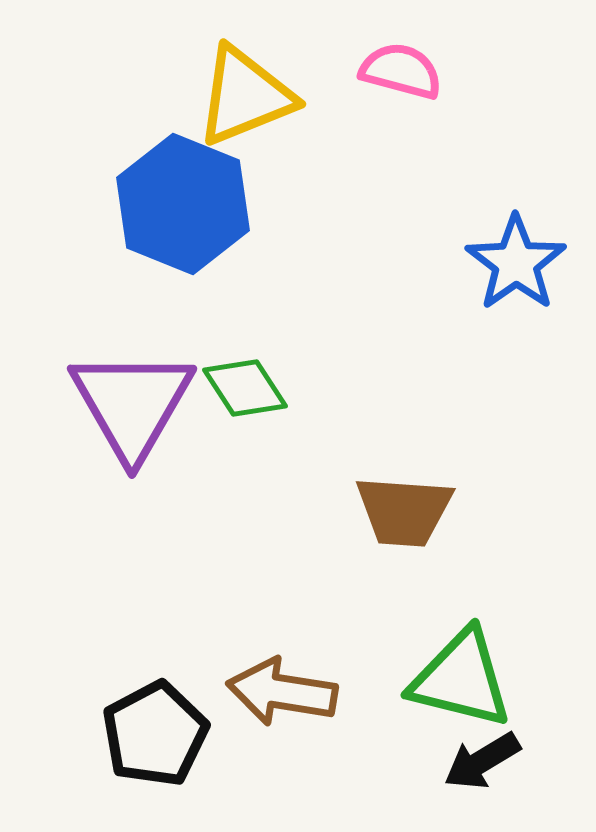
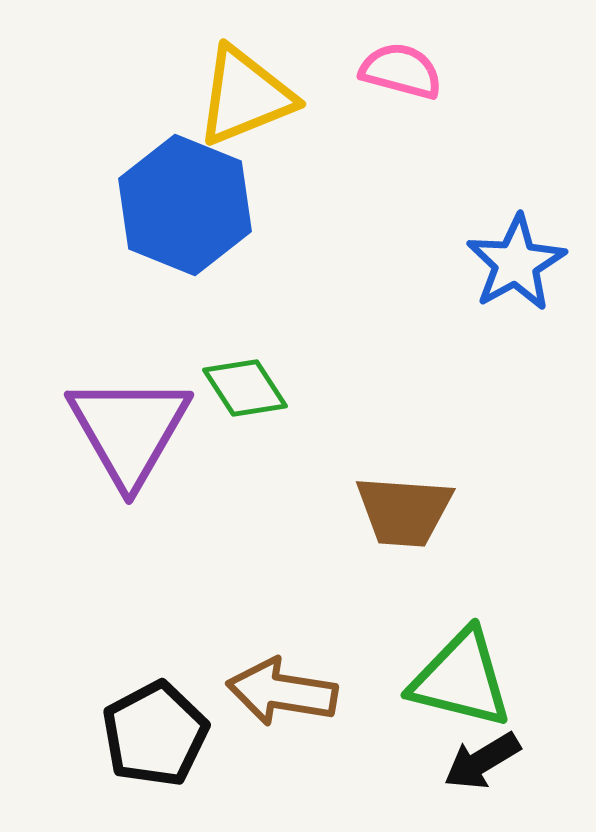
blue hexagon: moved 2 px right, 1 px down
blue star: rotated 6 degrees clockwise
purple triangle: moved 3 px left, 26 px down
